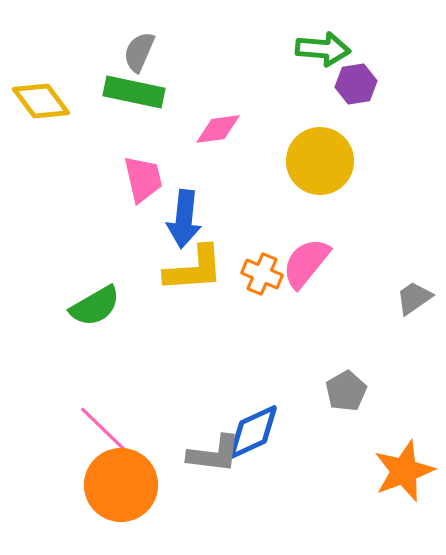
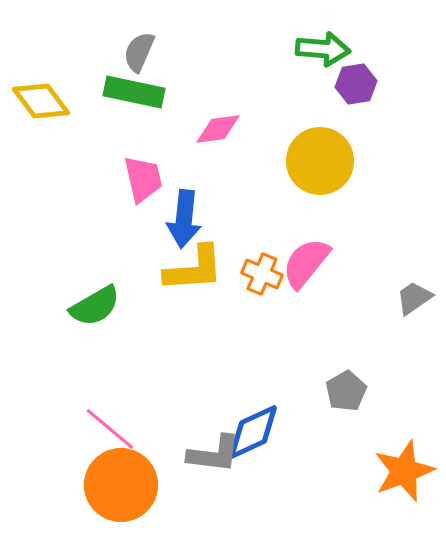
pink line: moved 7 px right; rotated 4 degrees counterclockwise
